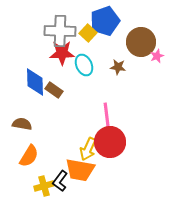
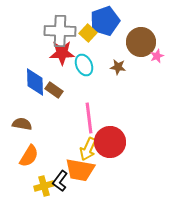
pink line: moved 18 px left
